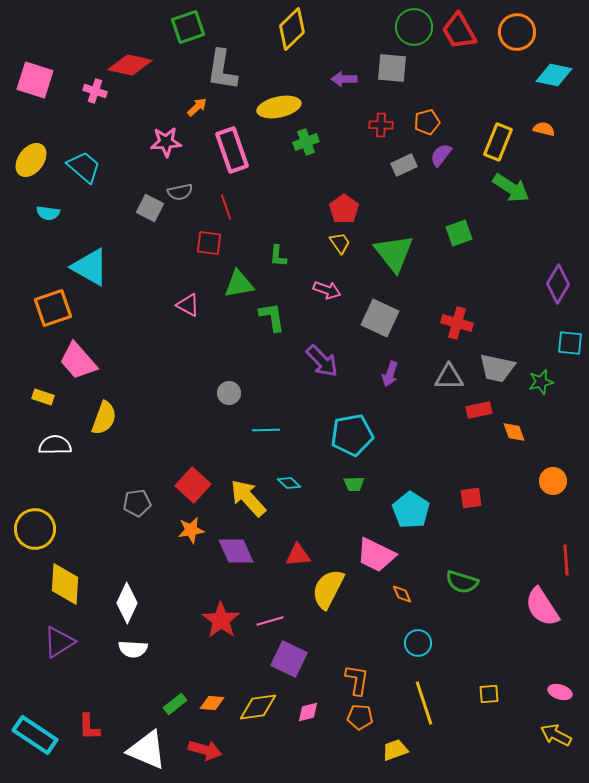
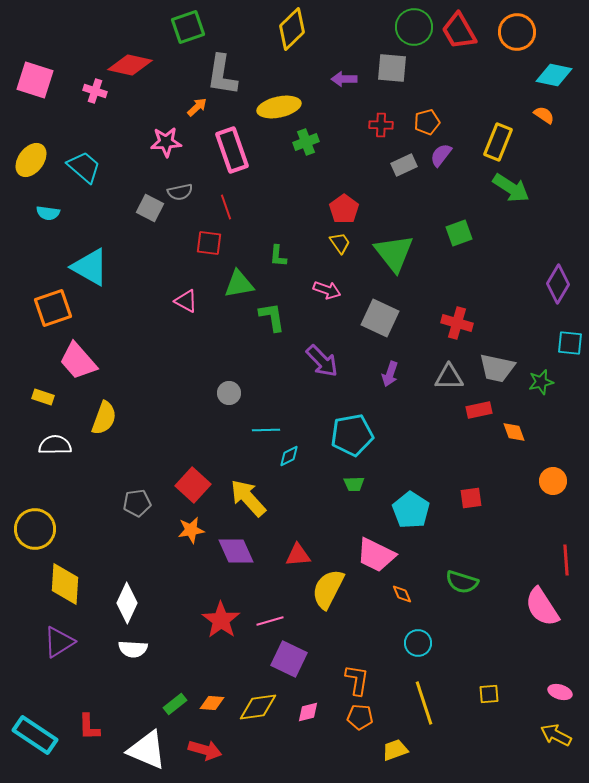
gray L-shape at (222, 70): moved 5 px down
orange semicircle at (544, 129): moved 14 px up; rotated 20 degrees clockwise
pink triangle at (188, 305): moved 2 px left, 4 px up
cyan diamond at (289, 483): moved 27 px up; rotated 70 degrees counterclockwise
